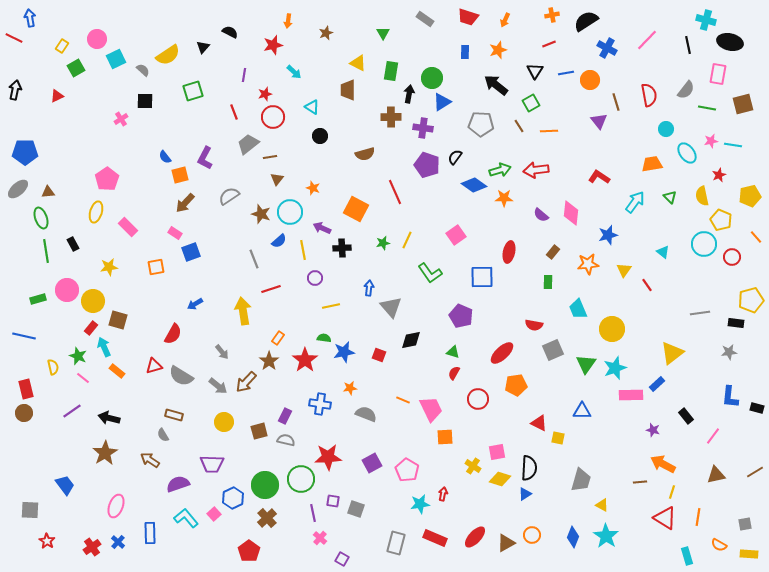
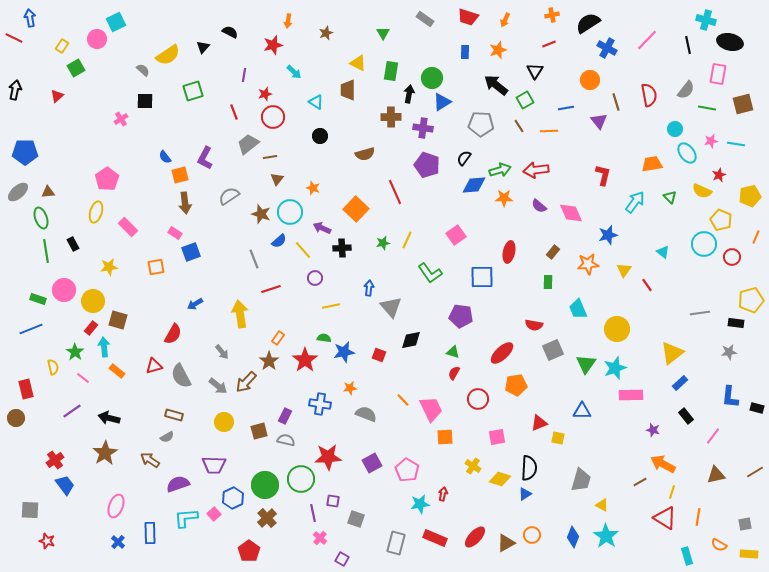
black semicircle at (586, 21): moved 2 px right, 2 px down
cyan square at (116, 59): moved 37 px up
blue line at (566, 73): moved 35 px down
red triangle at (57, 96): rotated 16 degrees counterclockwise
green square at (531, 103): moved 6 px left, 3 px up
cyan triangle at (312, 107): moved 4 px right, 5 px up
cyan circle at (666, 129): moved 9 px right
cyan line at (733, 145): moved 3 px right, 1 px up
black semicircle at (455, 157): moved 9 px right, 1 px down
red L-shape at (599, 177): moved 4 px right, 2 px up; rotated 70 degrees clockwise
blue diamond at (474, 185): rotated 40 degrees counterclockwise
gray ellipse at (18, 189): moved 3 px down
yellow semicircle at (702, 196): moved 5 px up; rotated 54 degrees counterclockwise
brown arrow at (185, 203): rotated 50 degrees counterclockwise
orange square at (356, 209): rotated 15 degrees clockwise
pink diamond at (571, 213): rotated 30 degrees counterclockwise
purple semicircle at (541, 215): moved 2 px left, 9 px up
orange line at (756, 237): rotated 64 degrees clockwise
yellow line at (303, 250): rotated 30 degrees counterclockwise
pink circle at (67, 290): moved 3 px left
green rectangle at (38, 299): rotated 35 degrees clockwise
yellow arrow at (243, 311): moved 3 px left, 3 px down
purple pentagon at (461, 316): rotated 15 degrees counterclockwise
yellow circle at (612, 329): moved 5 px right
blue line at (24, 336): moved 7 px right, 7 px up; rotated 35 degrees counterclockwise
cyan arrow at (104, 347): rotated 18 degrees clockwise
green star at (78, 356): moved 3 px left, 4 px up; rotated 12 degrees clockwise
gray semicircle at (181, 376): rotated 30 degrees clockwise
blue rectangle at (657, 384): moved 23 px right, 1 px up
orange line at (403, 400): rotated 24 degrees clockwise
brown circle at (24, 413): moved 8 px left, 5 px down
red triangle at (539, 423): rotated 48 degrees counterclockwise
gray semicircle at (163, 435): moved 4 px right, 2 px down; rotated 88 degrees counterclockwise
pink square at (497, 452): moved 15 px up
purple trapezoid at (212, 464): moved 2 px right, 1 px down
brown line at (640, 482): rotated 24 degrees counterclockwise
gray square at (356, 509): moved 10 px down
cyan L-shape at (186, 518): rotated 55 degrees counterclockwise
red star at (47, 541): rotated 14 degrees counterclockwise
red cross at (92, 547): moved 37 px left, 87 px up
